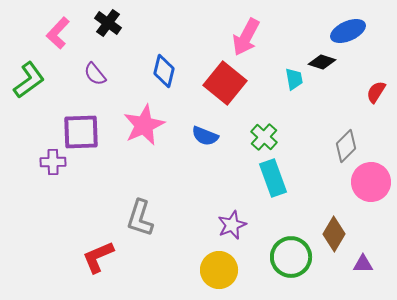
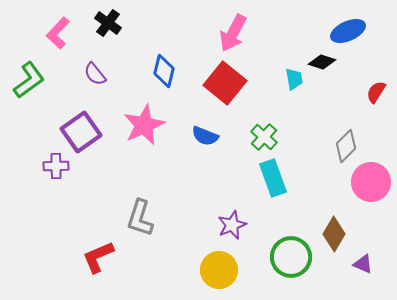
pink arrow: moved 13 px left, 4 px up
purple square: rotated 33 degrees counterclockwise
purple cross: moved 3 px right, 4 px down
purple triangle: rotated 25 degrees clockwise
